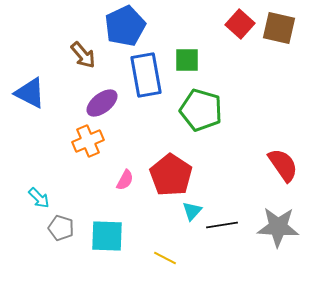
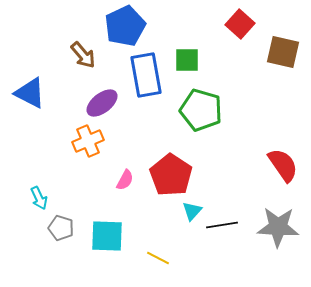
brown square: moved 4 px right, 24 px down
cyan arrow: rotated 20 degrees clockwise
yellow line: moved 7 px left
